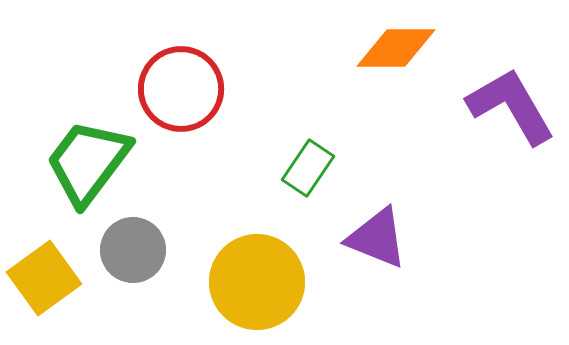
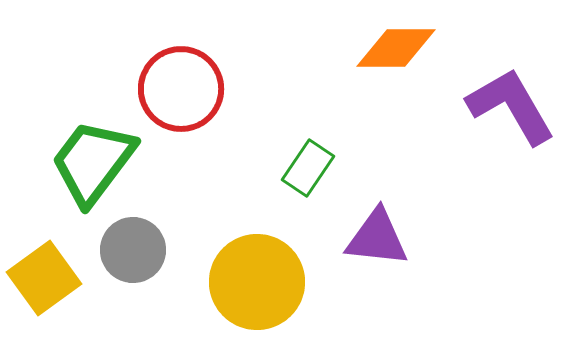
green trapezoid: moved 5 px right
purple triangle: rotated 16 degrees counterclockwise
